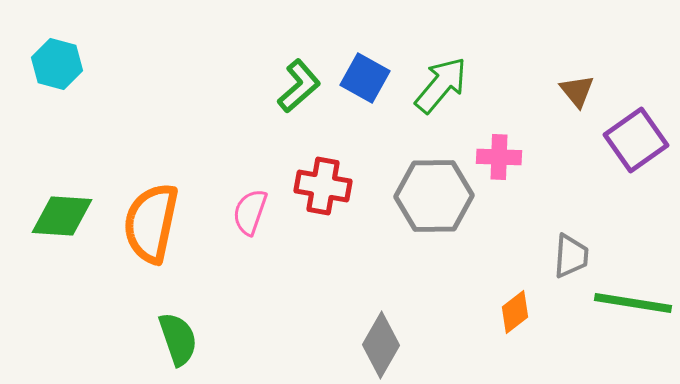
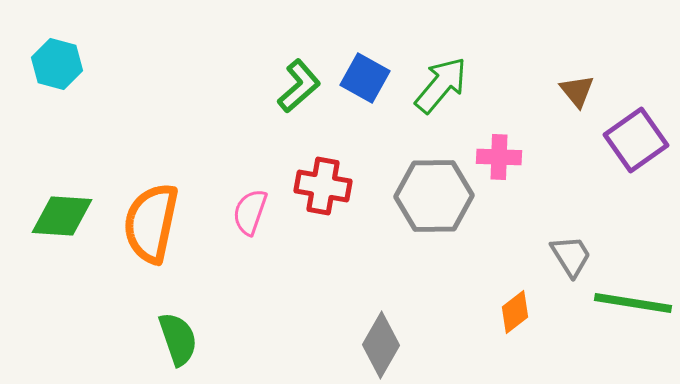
gray trapezoid: rotated 36 degrees counterclockwise
